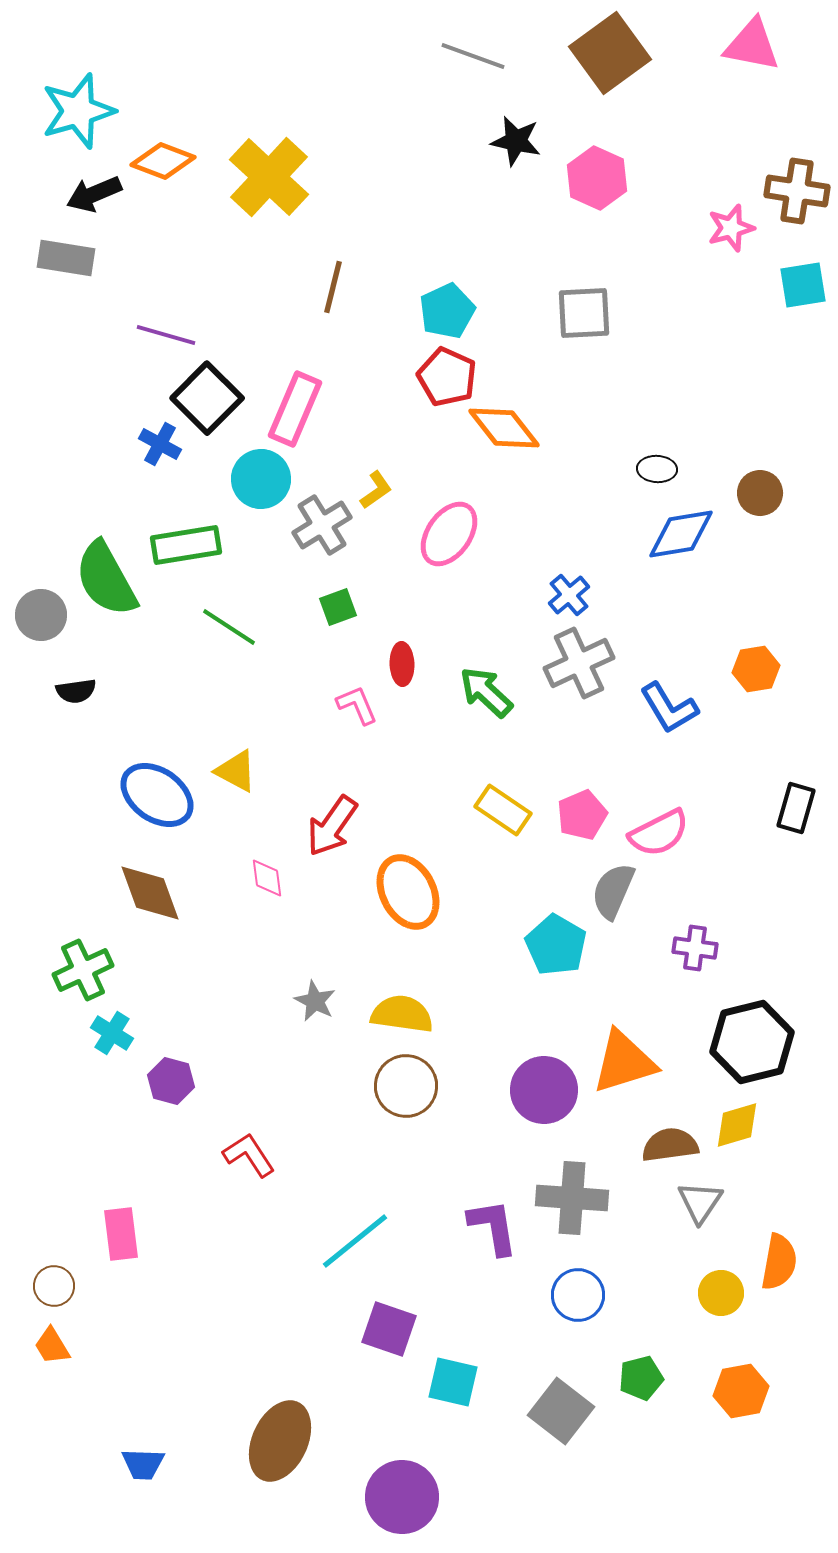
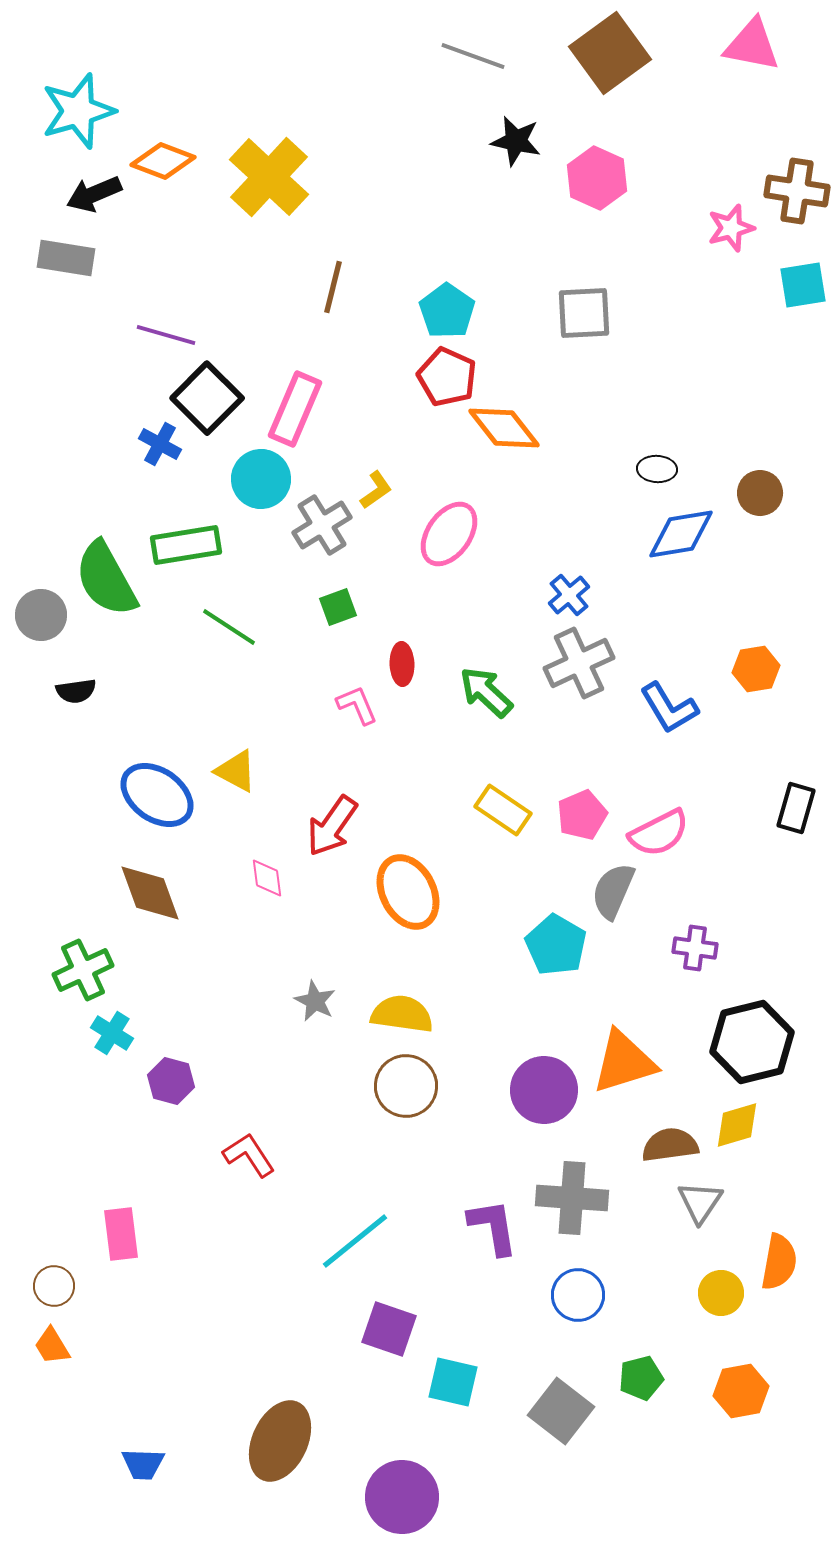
cyan pentagon at (447, 311): rotated 12 degrees counterclockwise
